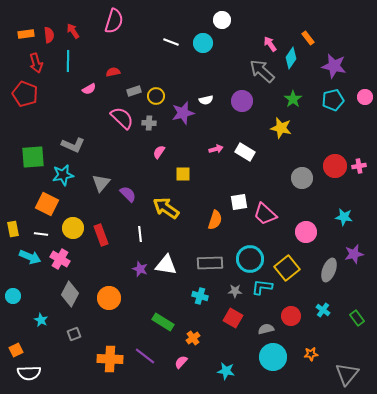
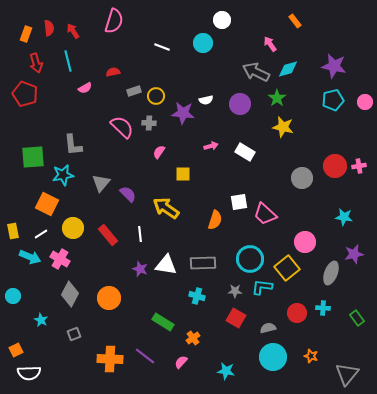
orange rectangle at (26, 34): rotated 63 degrees counterclockwise
red semicircle at (49, 35): moved 7 px up
orange rectangle at (308, 38): moved 13 px left, 17 px up
white line at (171, 42): moved 9 px left, 5 px down
cyan diamond at (291, 58): moved 3 px left, 11 px down; rotated 40 degrees clockwise
cyan line at (68, 61): rotated 15 degrees counterclockwise
gray arrow at (262, 71): moved 6 px left, 1 px down; rotated 16 degrees counterclockwise
pink semicircle at (89, 89): moved 4 px left, 1 px up
pink circle at (365, 97): moved 5 px down
green star at (293, 99): moved 16 px left, 1 px up
purple circle at (242, 101): moved 2 px left, 3 px down
purple star at (183, 113): rotated 20 degrees clockwise
pink semicircle at (122, 118): moved 9 px down
yellow star at (281, 128): moved 2 px right, 1 px up
gray L-shape at (73, 145): rotated 60 degrees clockwise
pink arrow at (216, 149): moved 5 px left, 3 px up
yellow rectangle at (13, 229): moved 2 px down
pink circle at (306, 232): moved 1 px left, 10 px down
white line at (41, 234): rotated 40 degrees counterclockwise
red rectangle at (101, 235): moved 7 px right; rotated 20 degrees counterclockwise
gray rectangle at (210, 263): moved 7 px left
gray ellipse at (329, 270): moved 2 px right, 3 px down
cyan cross at (200, 296): moved 3 px left
cyan cross at (323, 310): moved 2 px up; rotated 32 degrees counterclockwise
red circle at (291, 316): moved 6 px right, 3 px up
red square at (233, 318): moved 3 px right
gray semicircle at (266, 329): moved 2 px right, 1 px up
orange star at (311, 354): moved 2 px down; rotated 24 degrees clockwise
